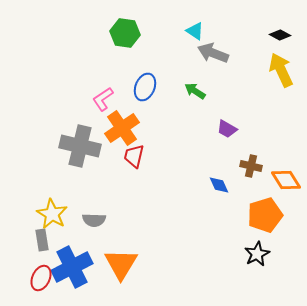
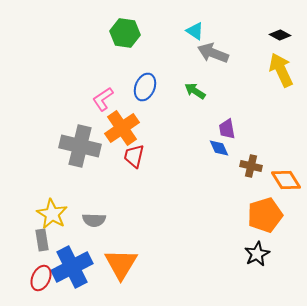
purple trapezoid: rotated 50 degrees clockwise
blue diamond: moved 37 px up
